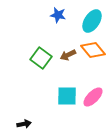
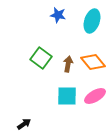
cyan ellipse: rotated 15 degrees counterclockwise
orange diamond: moved 12 px down
brown arrow: moved 9 px down; rotated 126 degrees clockwise
pink ellipse: moved 2 px right, 1 px up; rotated 15 degrees clockwise
black arrow: rotated 24 degrees counterclockwise
